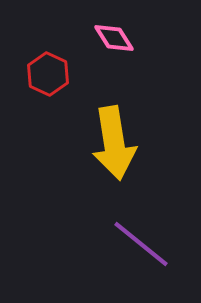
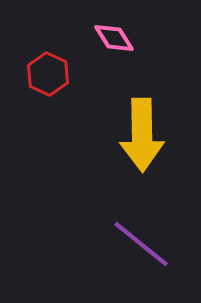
yellow arrow: moved 28 px right, 8 px up; rotated 8 degrees clockwise
